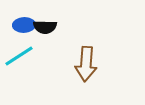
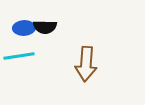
blue ellipse: moved 3 px down
cyan line: rotated 24 degrees clockwise
